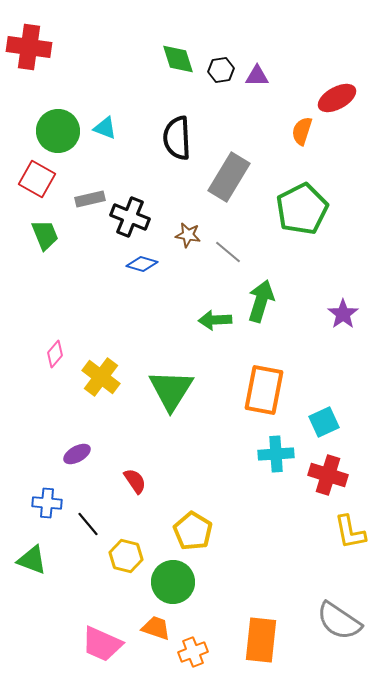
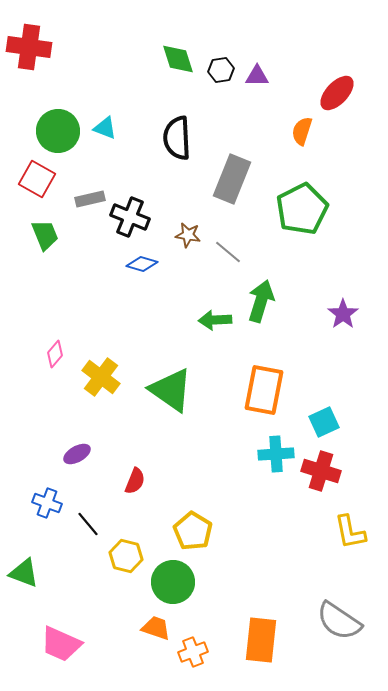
red ellipse at (337, 98): moved 5 px up; rotated 18 degrees counterclockwise
gray rectangle at (229, 177): moved 3 px right, 2 px down; rotated 9 degrees counterclockwise
green triangle at (171, 390): rotated 27 degrees counterclockwise
red cross at (328, 475): moved 7 px left, 4 px up
red semicircle at (135, 481): rotated 56 degrees clockwise
blue cross at (47, 503): rotated 16 degrees clockwise
green triangle at (32, 560): moved 8 px left, 13 px down
pink trapezoid at (102, 644): moved 41 px left
